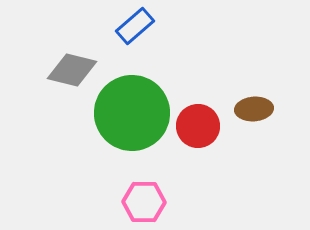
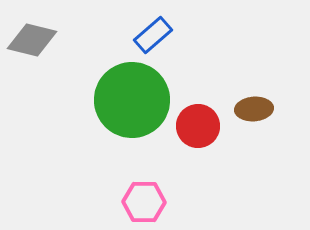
blue rectangle: moved 18 px right, 9 px down
gray diamond: moved 40 px left, 30 px up
green circle: moved 13 px up
